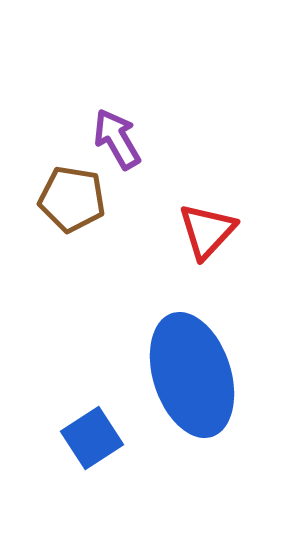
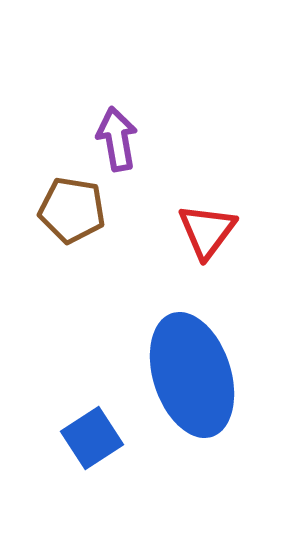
purple arrow: rotated 20 degrees clockwise
brown pentagon: moved 11 px down
red triangle: rotated 6 degrees counterclockwise
